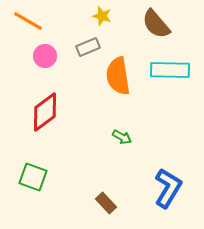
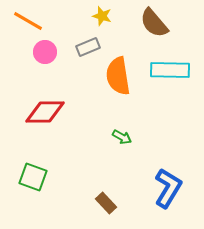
brown semicircle: moved 2 px left, 1 px up
pink circle: moved 4 px up
red diamond: rotated 36 degrees clockwise
